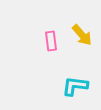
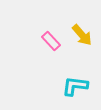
pink rectangle: rotated 36 degrees counterclockwise
